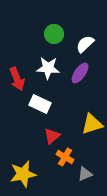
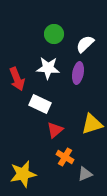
purple ellipse: moved 2 px left; rotated 25 degrees counterclockwise
red triangle: moved 3 px right, 6 px up
